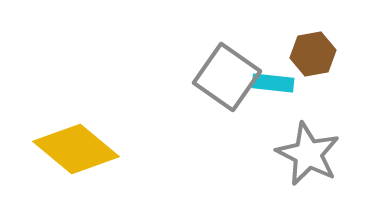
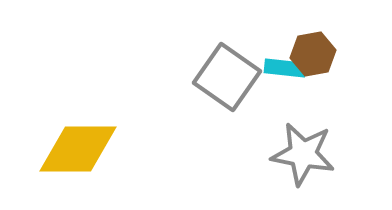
cyan rectangle: moved 12 px right, 15 px up
yellow diamond: moved 2 px right; rotated 40 degrees counterclockwise
gray star: moved 5 px left; rotated 16 degrees counterclockwise
